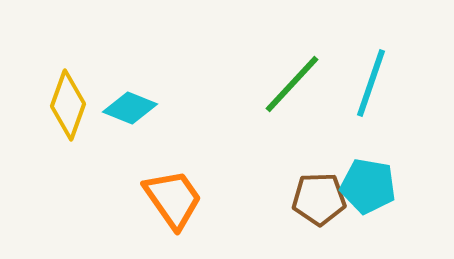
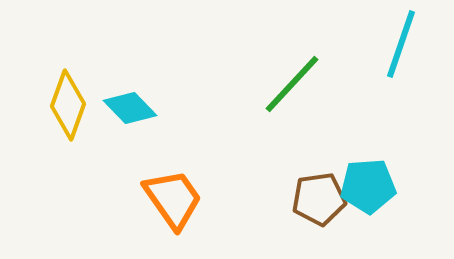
cyan line: moved 30 px right, 39 px up
cyan diamond: rotated 24 degrees clockwise
cyan pentagon: rotated 14 degrees counterclockwise
brown pentagon: rotated 6 degrees counterclockwise
